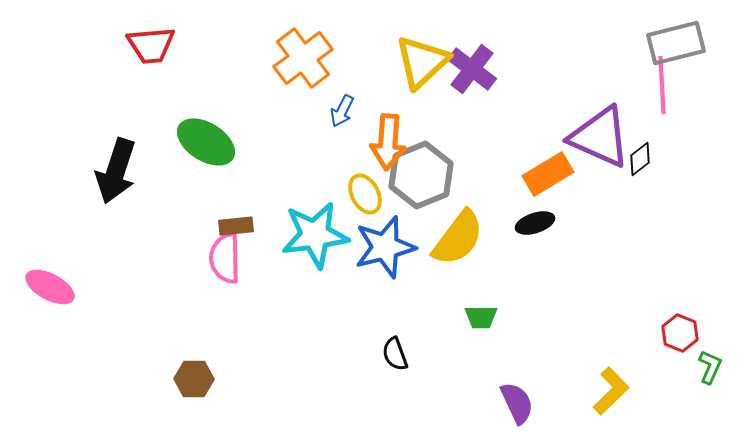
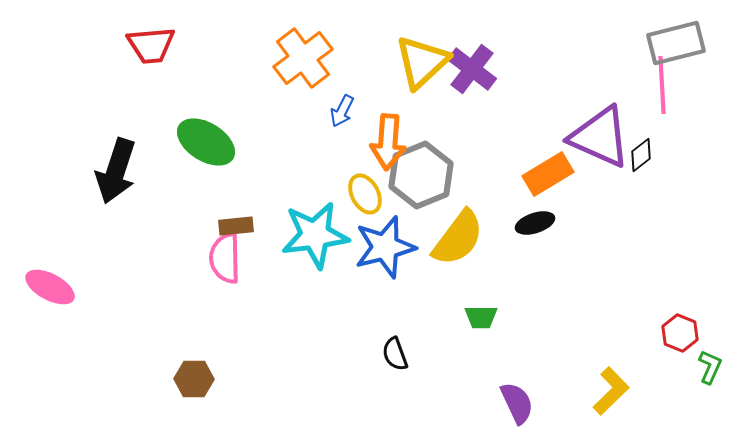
black diamond: moved 1 px right, 4 px up
